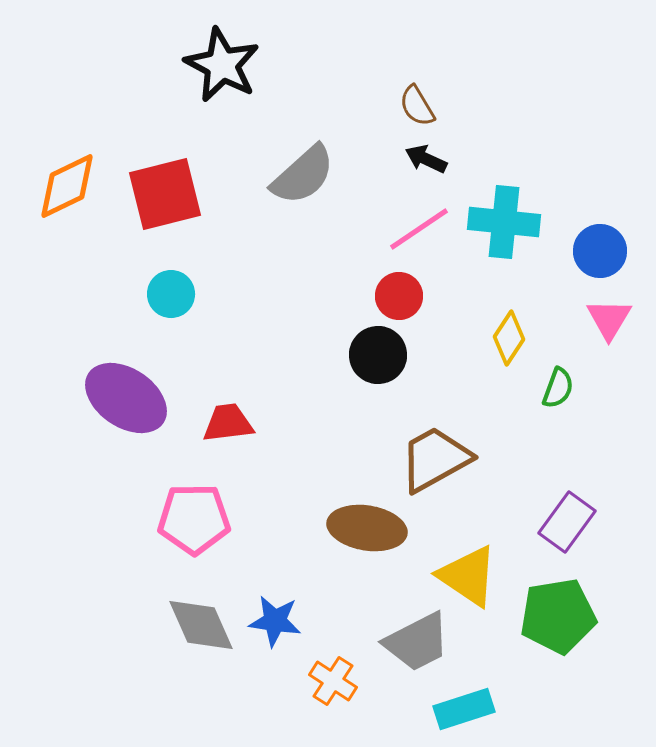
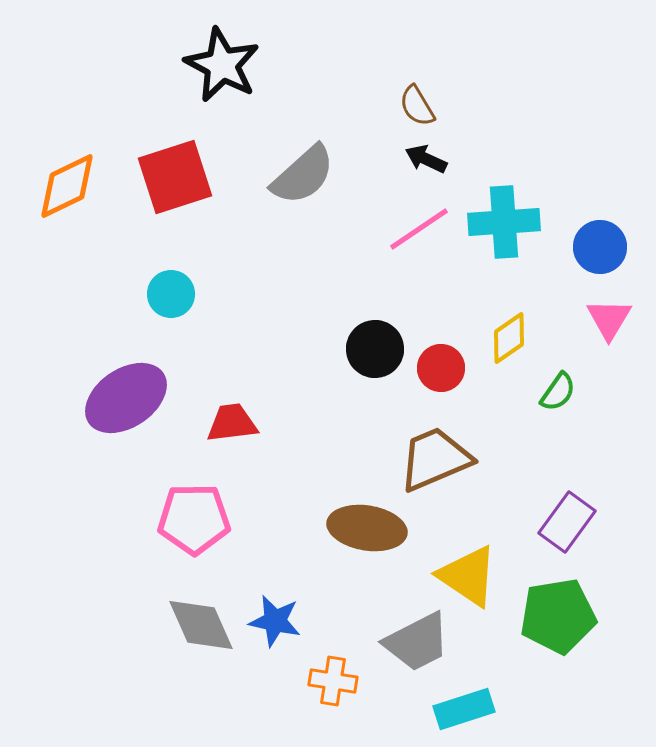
red square: moved 10 px right, 17 px up; rotated 4 degrees counterclockwise
cyan cross: rotated 10 degrees counterclockwise
blue circle: moved 4 px up
red circle: moved 42 px right, 72 px down
yellow diamond: rotated 22 degrees clockwise
black circle: moved 3 px left, 6 px up
green semicircle: moved 4 px down; rotated 15 degrees clockwise
purple ellipse: rotated 68 degrees counterclockwise
red trapezoid: moved 4 px right
brown trapezoid: rotated 6 degrees clockwise
blue star: rotated 4 degrees clockwise
orange cross: rotated 24 degrees counterclockwise
